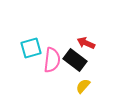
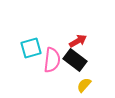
red arrow: moved 8 px left, 2 px up; rotated 126 degrees clockwise
yellow semicircle: moved 1 px right, 1 px up
